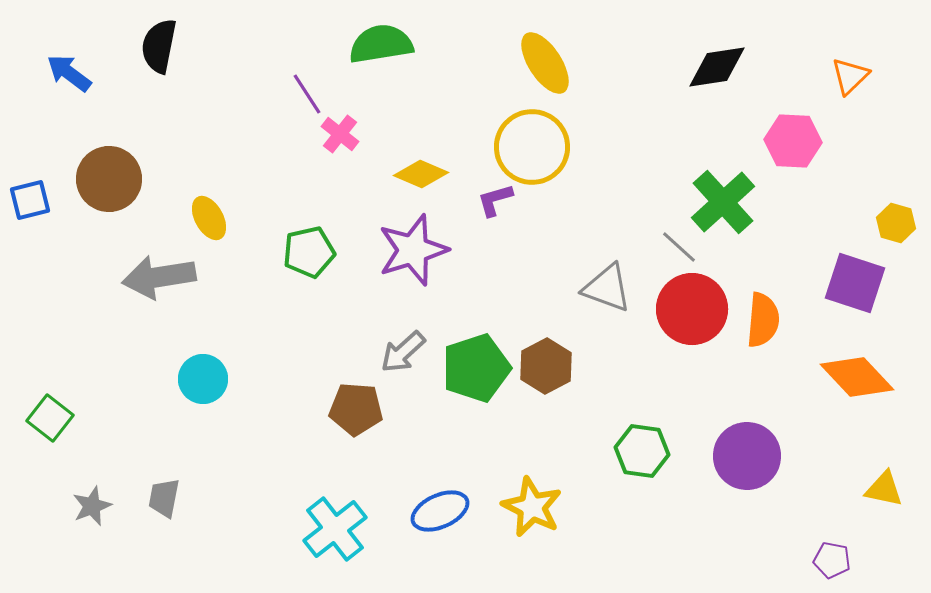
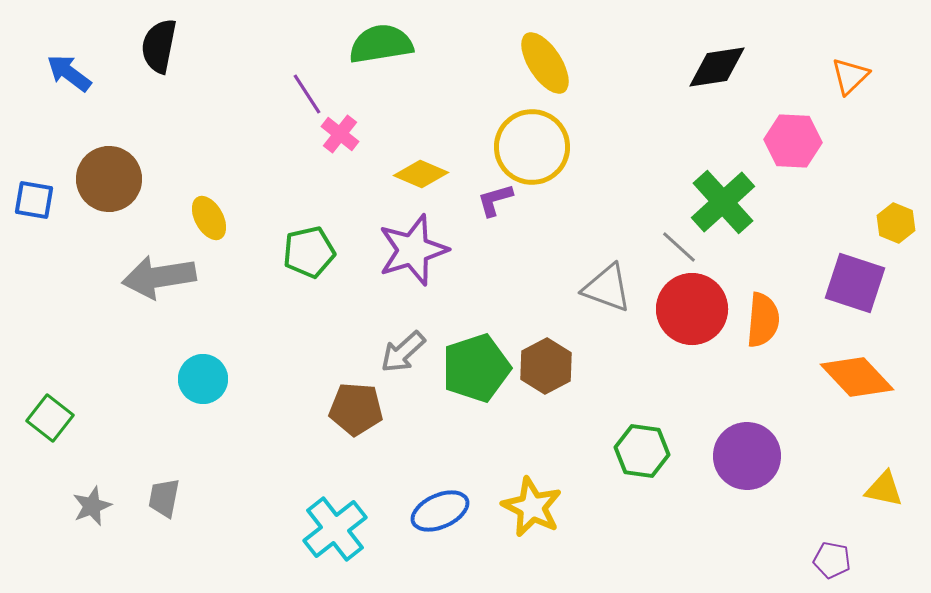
blue square at (30, 200): moved 4 px right; rotated 24 degrees clockwise
yellow hexagon at (896, 223): rotated 6 degrees clockwise
